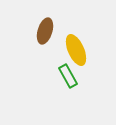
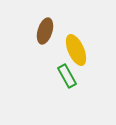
green rectangle: moved 1 px left
